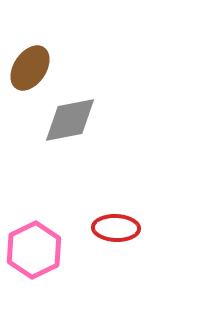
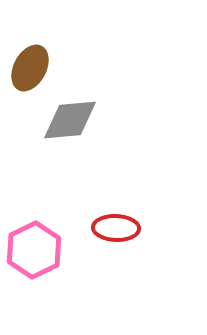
brown ellipse: rotated 6 degrees counterclockwise
gray diamond: rotated 6 degrees clockwise
